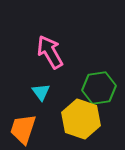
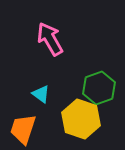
pink arrow: moved 13 px up
green hexagon: rotated 12 degrees counterclockwise
cyan triangle: moved 2 px down; rotated 18 degrees counterclockwise
